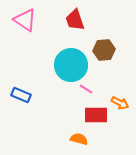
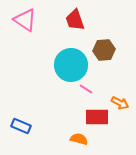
blue rectangle: moved 31 px down
red rectangle: moved 1 px right, 2 px down
